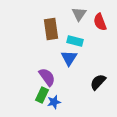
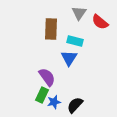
gray triangle: moved 1 px up
red semicircle: rotated 30 degrees counterclockwise
brown rectangle: rotated 10 degrees clockwise
black semicircle: moved 23 px left, 23 px down
